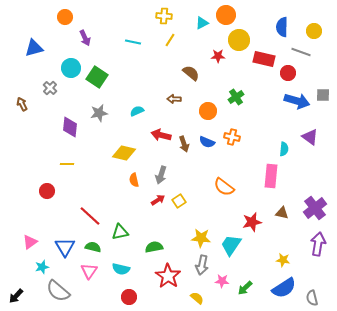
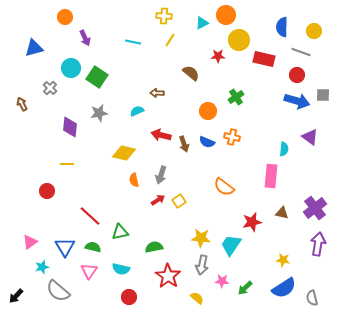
red circle at (288, 73): moved 9 px right, 2 px down
brown arrow at (174, 99): moved 17 px left, 6 px up
